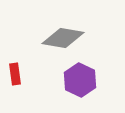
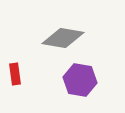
purple hexagon: rotated 16 degrees counterclockwise
